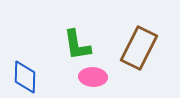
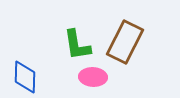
brown rectangle: moved 14 px left, 6 px up
